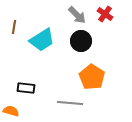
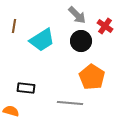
red cross: moved 12 px down
brown line: moved 1 px up
